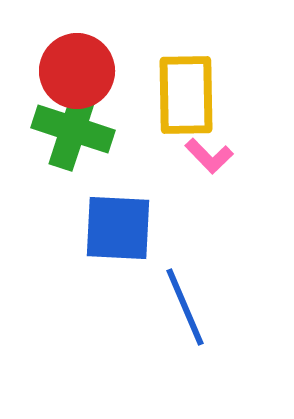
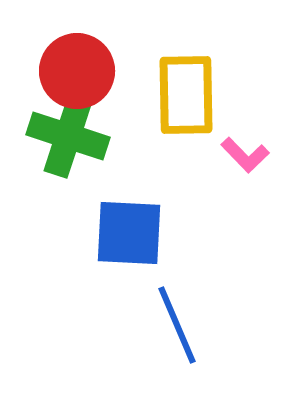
green cross: moved 5 px left, 7 px down
pink L-shape: moved 36 px right, 1 px up
blue square: moved 11 px right, 5 px down
blue line: moved 8 px left, 18 px down
